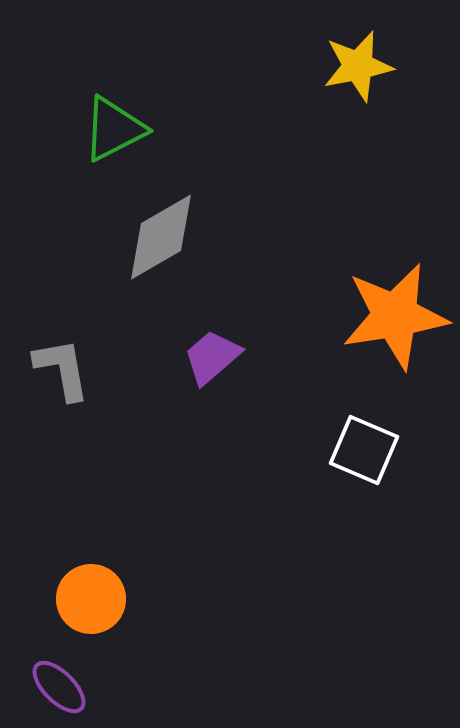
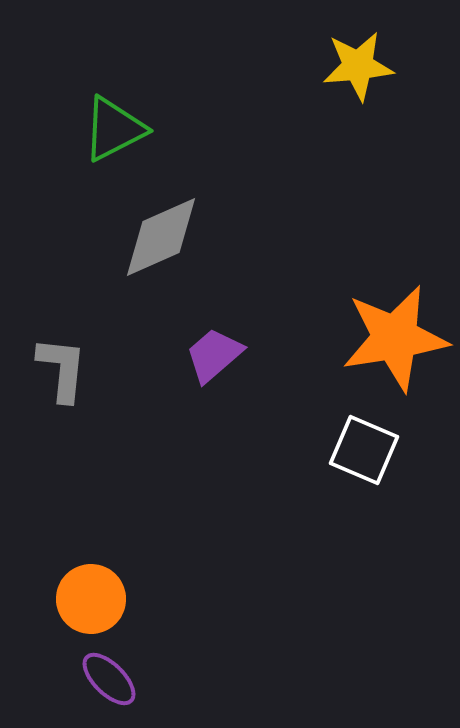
yellow star: rotated 6 degrees clockwise
gray diamond: rotated 6 degrees clockwise
orange star: moved 22 px down
purple trapezoid: moved 2 px right, 2 px up
gray L-shape: rotated 16 degrees clockwise
purple ellipse: moved 50 px right, 8 px up
